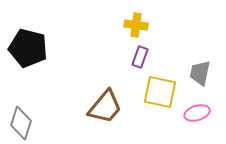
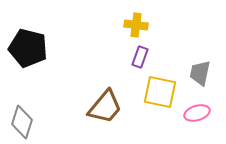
gray diamond: moved 1 px right, 1 px up
